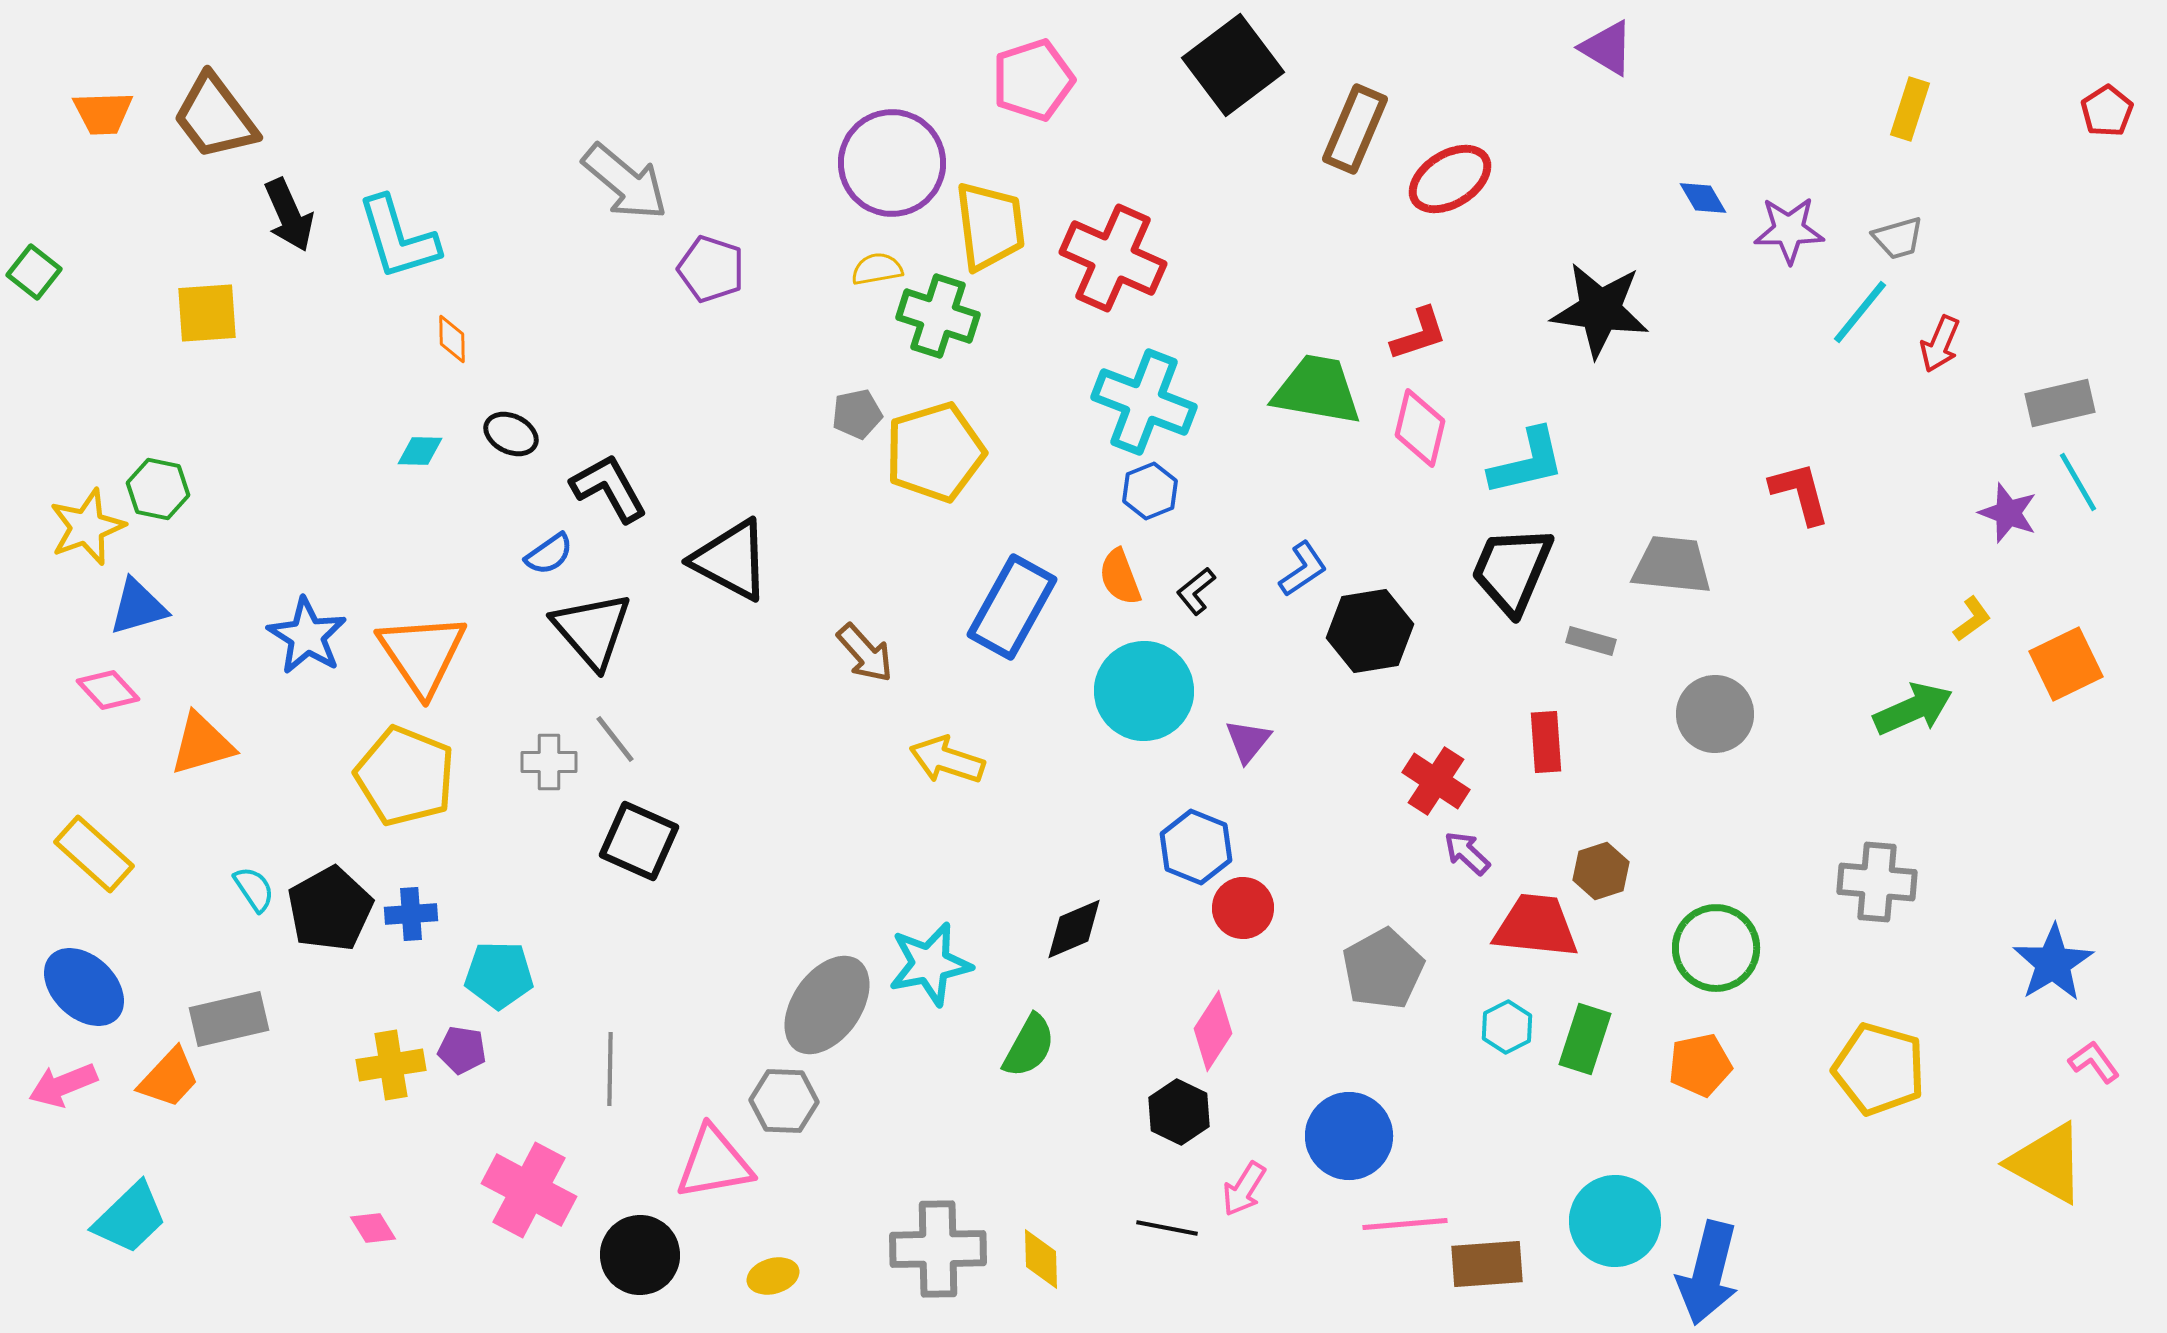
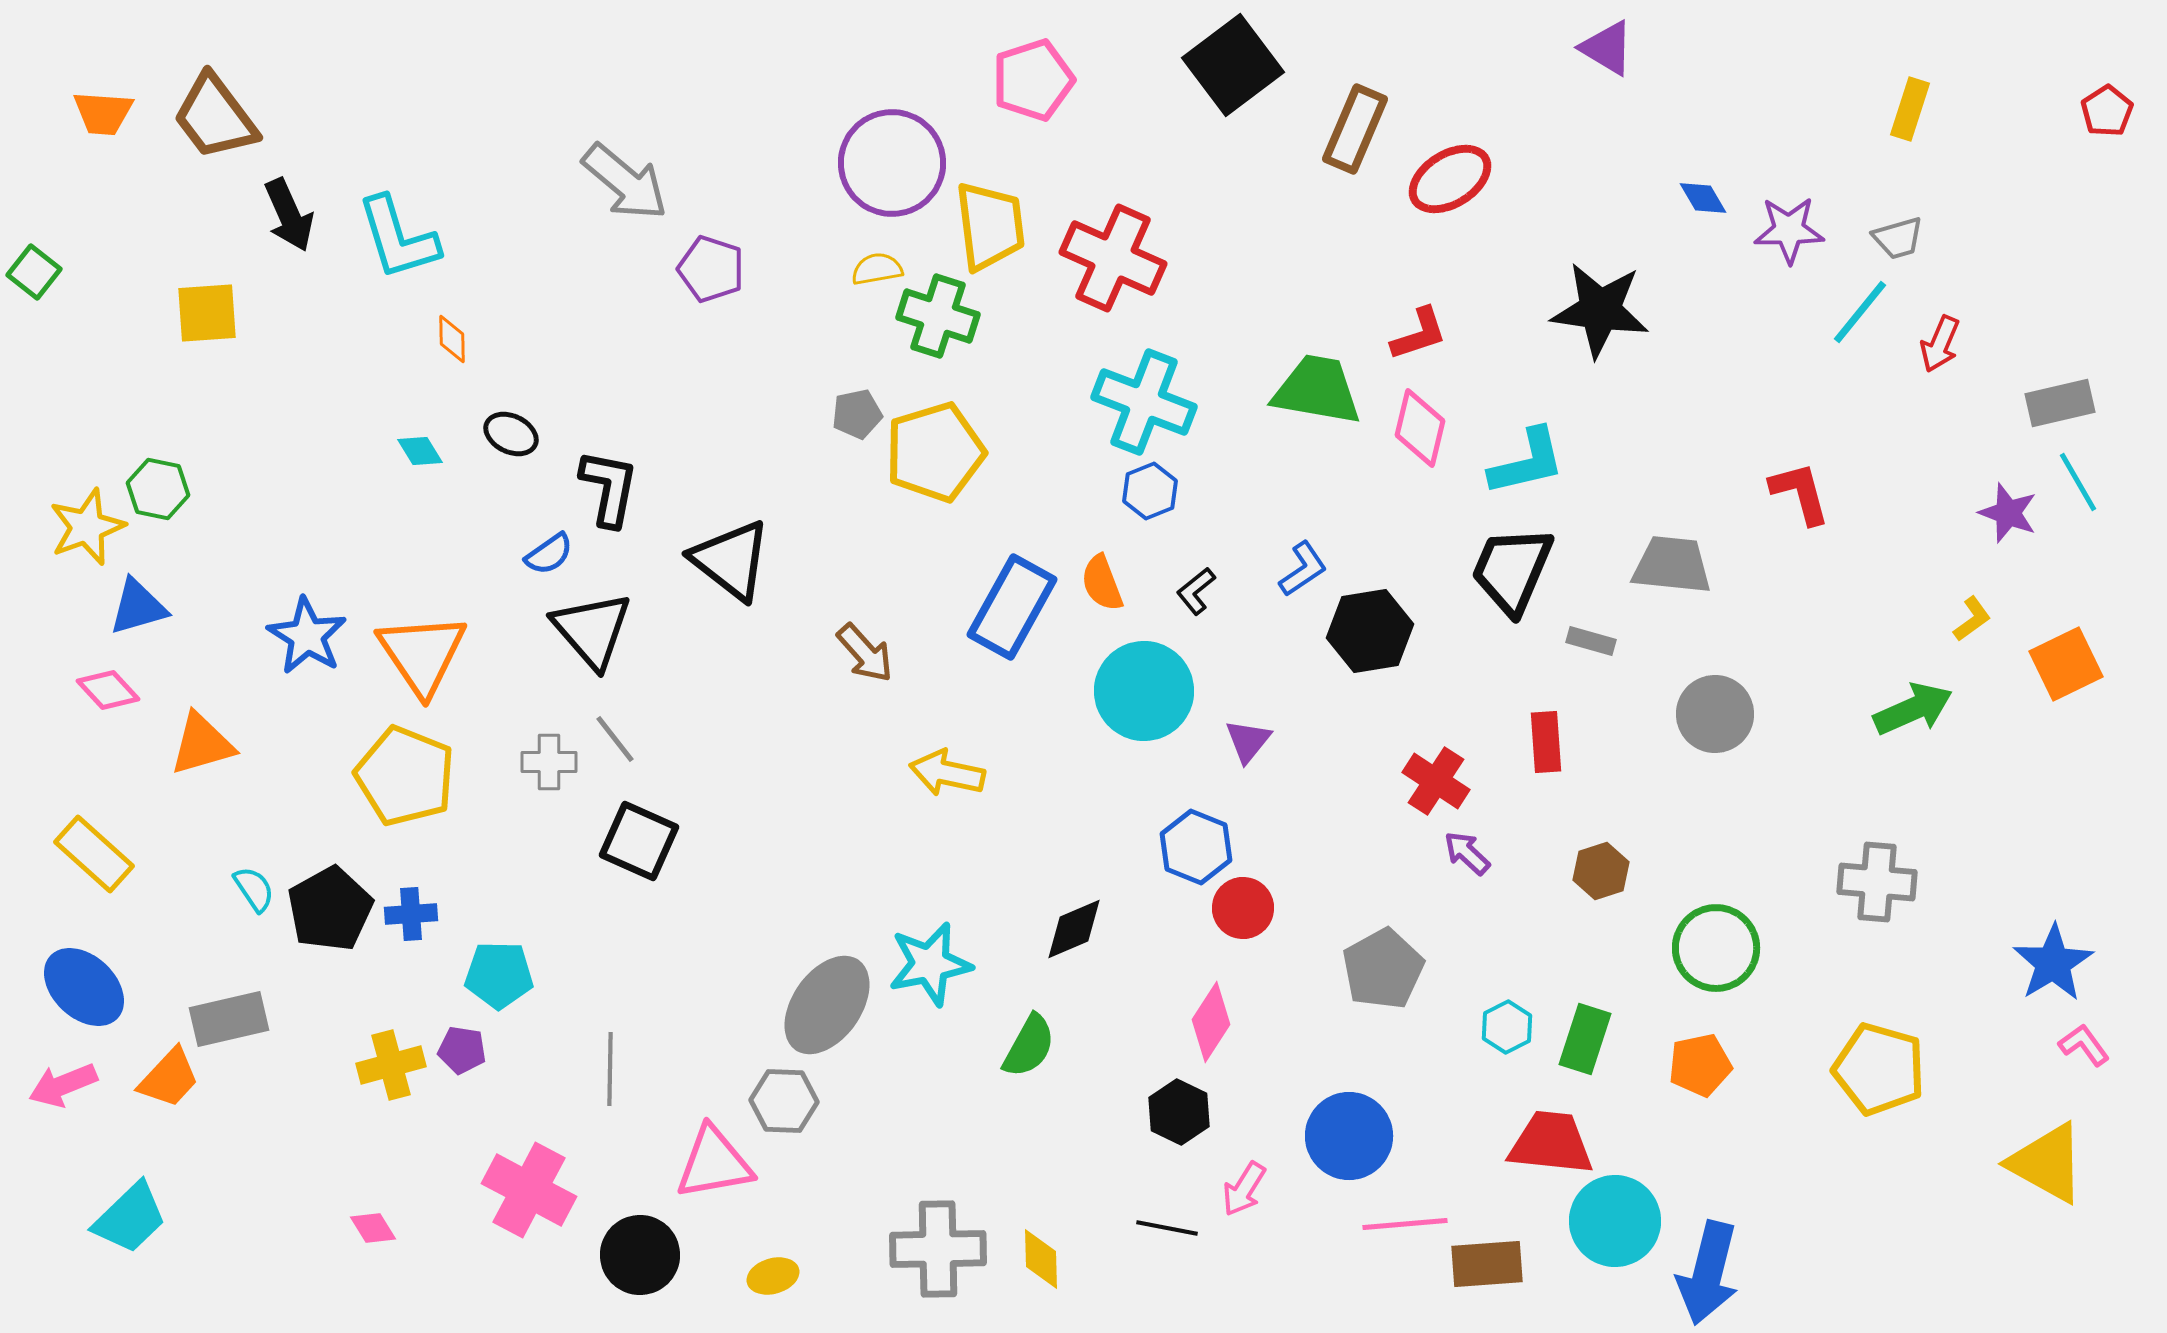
orange trapezoid at (103, 113): rotated 6 degrees clockwise
cyan diamond at (420, 451): rotated 57 degrees clockwise
black L-shape at (609, 488): rotated 40 degrees clockwise
black triangle at (731, 560): rotated 10 degrees clockwise
orange semicircle at (1120, 577): moved 18 px left, 6 px down
yellow arrow at (947, 760): moved 13 px down; rotated 6 degrees counterclockwise
red trapezoid at (1536, 926): moved 15 px right, 217 px down
pink diamond at (1213, 1031): moved 2 px left, 9 px up
pink L-shape at (2094, 1062): moved 10 px left, 17 px up
yellow cross at (391, 1065): rotated 6 degrees counterclockwise
